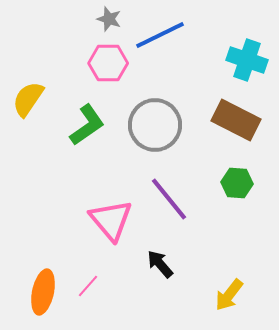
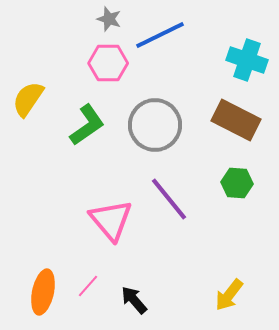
black arrow: moved 26 px left, 36 px down
